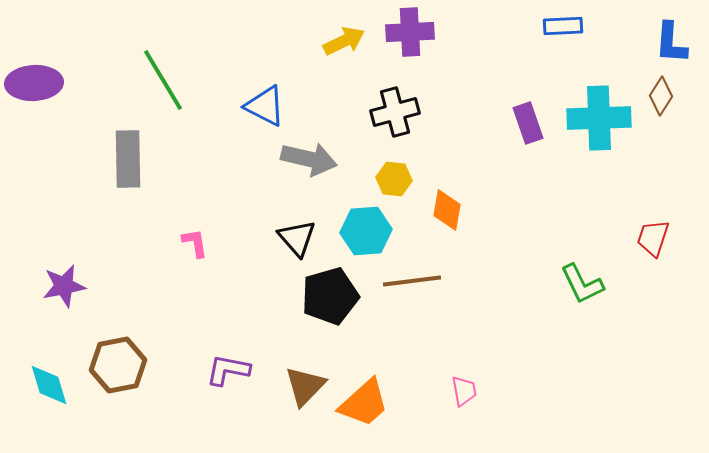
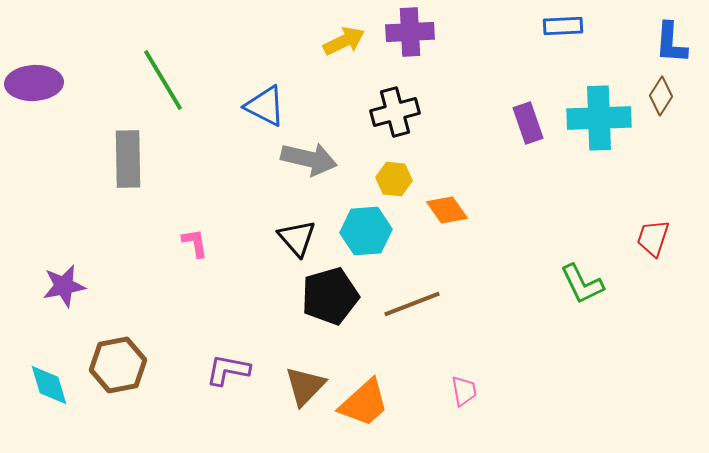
orange diamond: rotated 45 degrees counterclockwise
brown line: moved 23 px down; rotated 14 degrees counterclockwise
